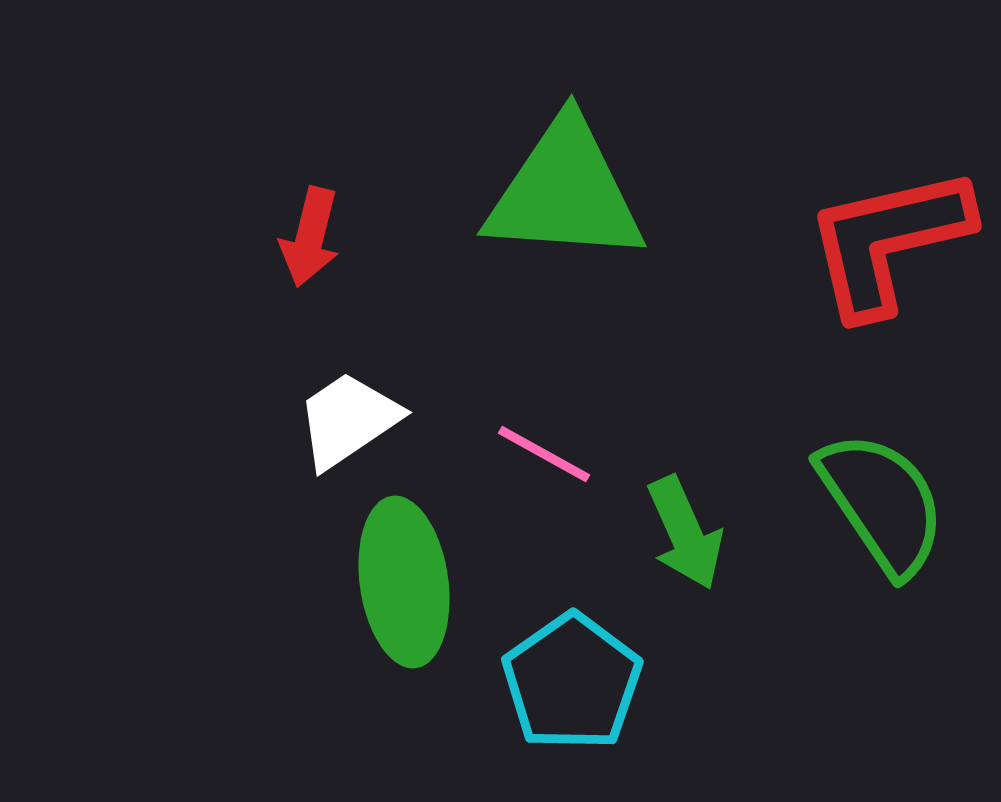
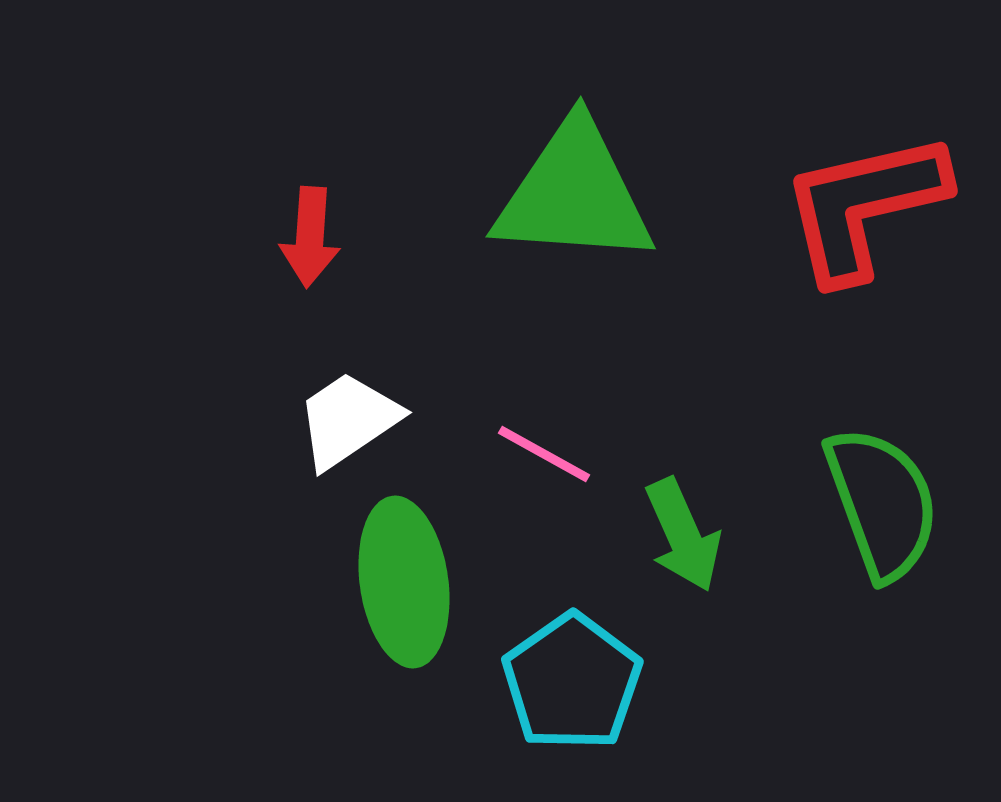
green triangle: moved 9 px right, 2 px down
red arrow: rotated 10 degrees counterclockwise
red L-shape: moved 24 px left, 35 px up
green semicircle: rotated 14 degrees clockwise
green arrow: moved 2 px left, 2 px down
